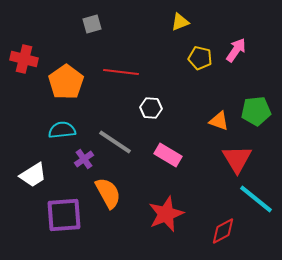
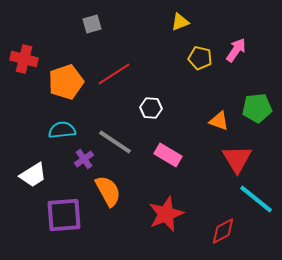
red line: moved 7 px left, 2 px down; rotated 40 degrees counterclockwise
orange pentagon: rotated 16 degrees clockwise
green pentagon: moved 1 px right, 3 px up
orange semicircle: moved 2 px up
